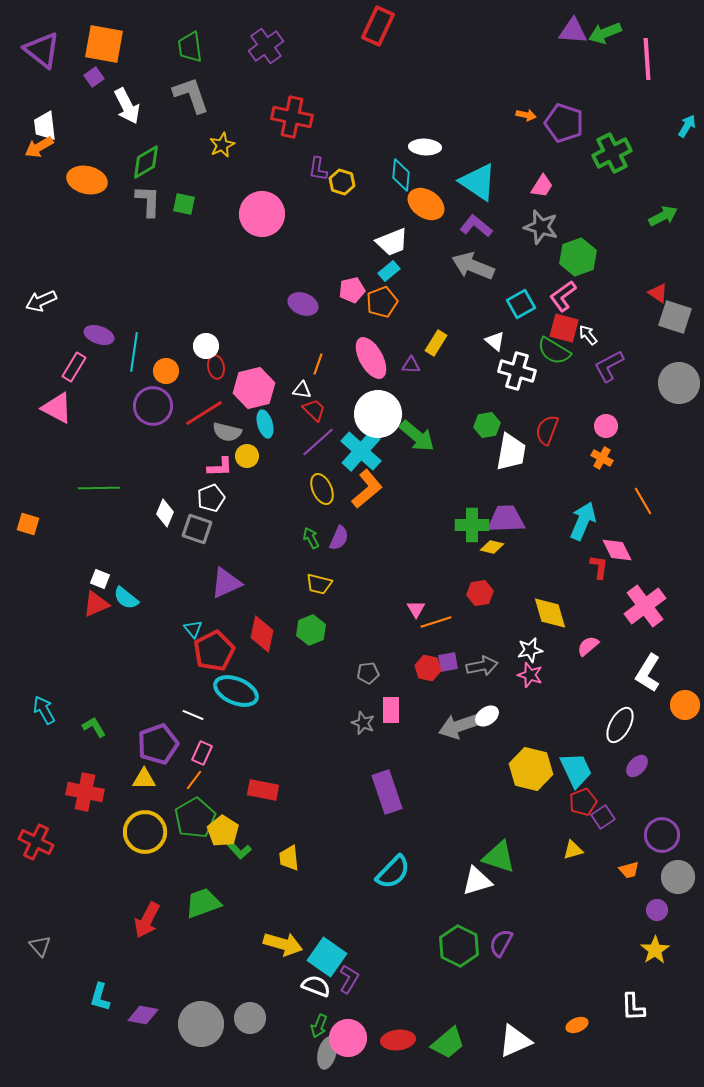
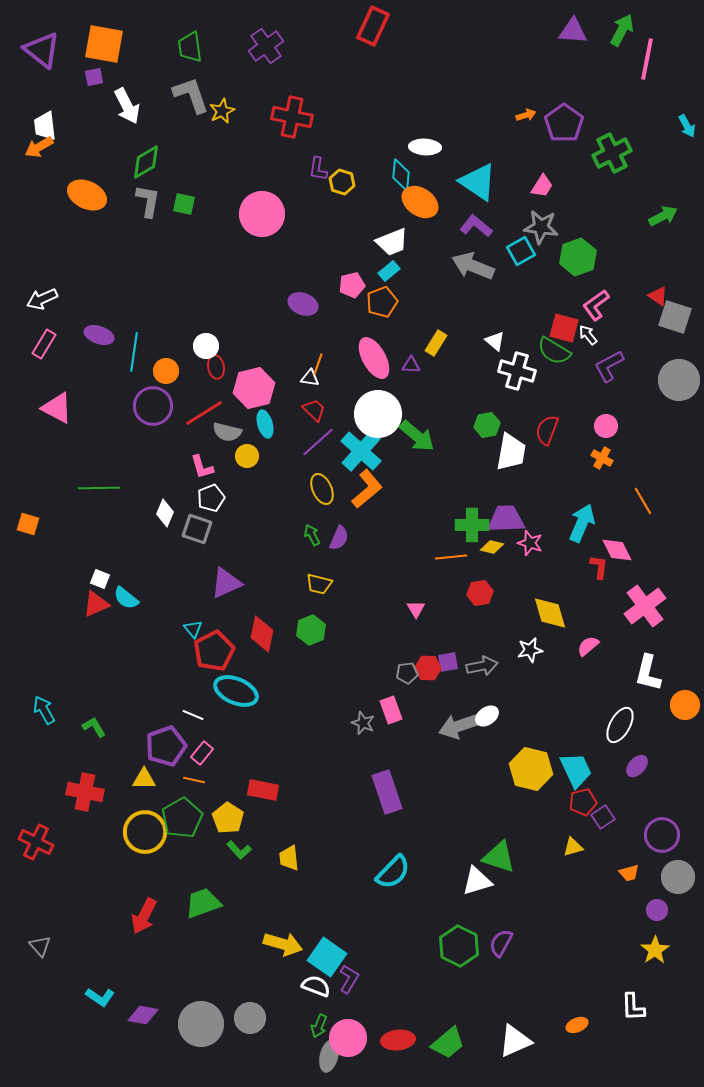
red rectangle at (378, 26): moved 5 px left
green arrow at (605, 33): moved 17 px right, 3 px up; rotated 140 degrees clockwise
pink line at (647, 59): rotated 15 degrees clockwise
purple square at (94, 77): rotated 24 degrees clockwise
orange arrow at (526, 115): rotated 30 degrees counterclockwise
purple pentagon at (564, 123): rotated 18 degrees clockwise
cyan arrow at (687, 126): rotated 120 degrees clockwise
yellow star at (222, 145): moved 34 px up
orange ellipse at (87, 180): moved 15 px down; rotated 12 degrees clockwise
gray L-shape at (148, 201): rotated 8 degrees clockwise
orange ellipse at (426, 204): moved 6 px left, 2 px up
gray star at (541, 227): rotated 8 degrees counterclockwise
pink pentagon at (352, 290): moved 5 px up
red triangle at (658, 293): moved 3 px down
pink L-shape at (563, 296): moved 33 px right, 9 px down
white arrow at (41, 301): moved 1 px right, 2 px up
cyan square at (521, 304): moved 53 px up
pink ellipse at (371, 358): moved 3 px right
pink rectangle at (74, 367): moved 30 px left, 23 px up
gray circle at (679, 383): moved 3 px up
white triangle at (302, 390): moved 8 px right, 12 px up
pink L-shape at (220, 467): moved 18 px left; rotated 76 degrees clockwise
cyan arrow at (583, 521): moved 1 px left, 2 px down
green arrow at (311, 538): moved 1 px right, 3 px up
orange line at (436, 622): moved 15 px right, 65 px up; rotated 12 degrees clockwise
red hexagon at (428, 668): rotated 10 degrees counterclockwise
gray pentagon at (368, 673): moved 39 px right
white L-shape at (648, 673): rotated 18 degrees counterclockwise
pink star at (530, 675): moved 132 px up
pink rectangle at (391, 710): rotated 20 degrees counterclockwise
purple pentagon at (158, 744): moved 8 px right, 2 px down
pink rectangle at (202, 753): rotated 15 degrees clockwise
orange line at (194, 780): rotated 65 degrees clockwise
red pentagon at (583, 802): rotated 8 degrees clockwise
green pentagon at (195, 818): moved 13 px left
yellow pentagon at (223, 831): moved 5 px right, 13 px up
yellow triangle at (573, 850): moved 3 px up
orange trapezoid at (629, 870): moved 3 px down
red arrow at (147, 920): moved 3 px left, 4 px up
cyan L-shape at (100, 997): rotated 72 degrees counterclockwise
gray ellipse at (327, 1053): moved 2 px right, 3 px down
